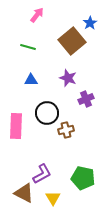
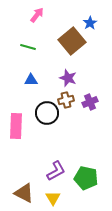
purple cross: moved 4 px right, 3 px down
brown cross: moved 30 px up
purple L-shape: moved 14 px right, 3 px up
green pentagon: moved 3 px right
